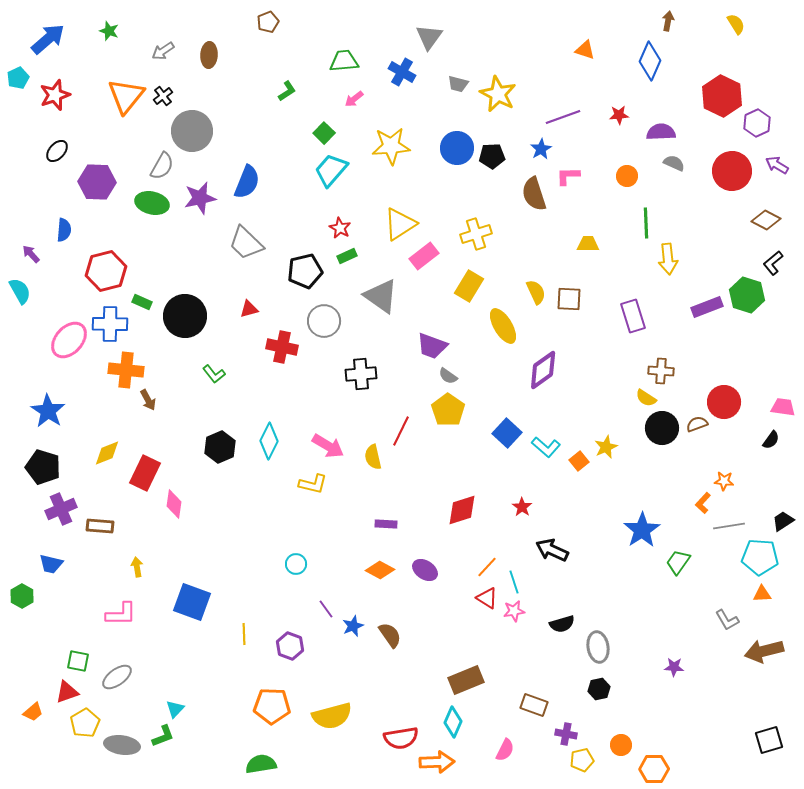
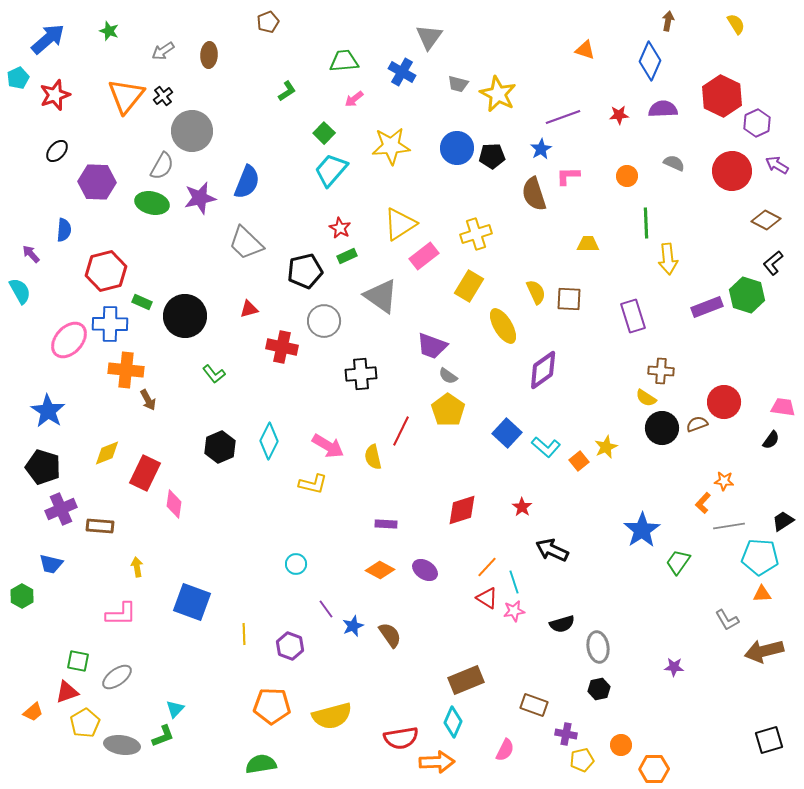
purple semicircle at (661, 132): moved 2 px right, 23 px up
